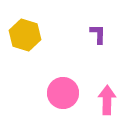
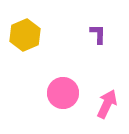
yellow hexagon: rotated 20 degrees clockwise
pink arrow: moved 4 px down; rotated 24 degrees clockwise
